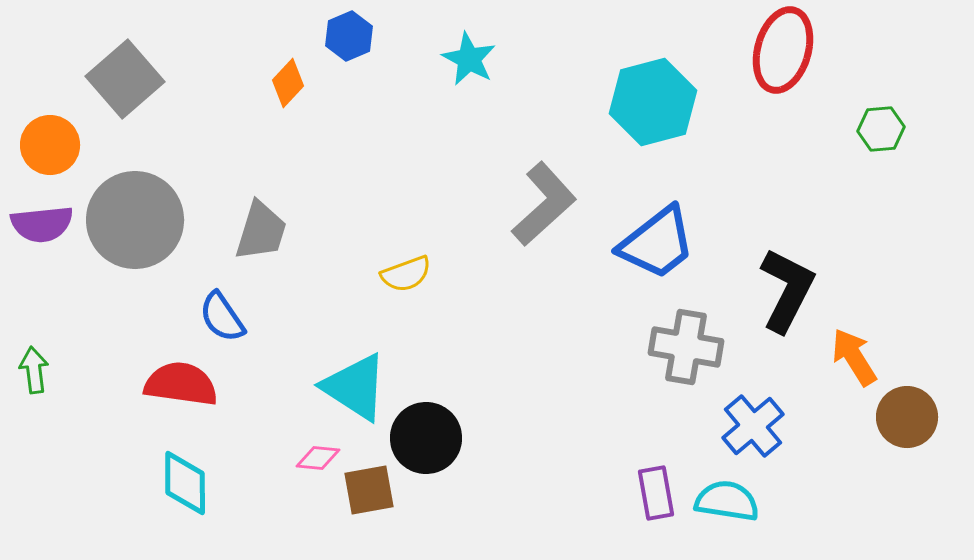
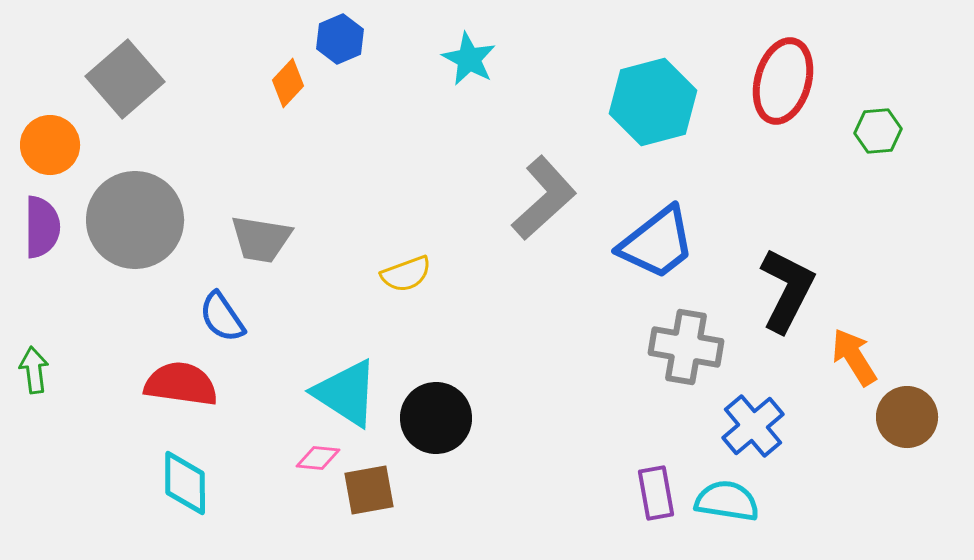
blue hexagon: moved 9 px left, 3 px down
red ellipse: moved 31 px down
green hexagon: moved 3 px left, 2 px down
gray L-shape: moved 6 px up
purple semicircle: moved 3 px down; rotated 84 degrees counterclockwise
gray trapezoid: moved 8 px down; rotated 82 degrees clockwise
cyan triangle: moved 9 px left, 6 px down
black circle: moved 10 px right, 20 px up
